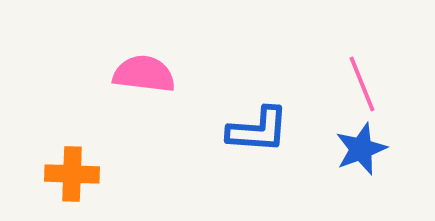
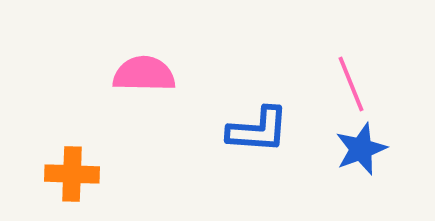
pink semicircle: rotated 6 degrees counterclockwise
pink line: moved 11 px left
